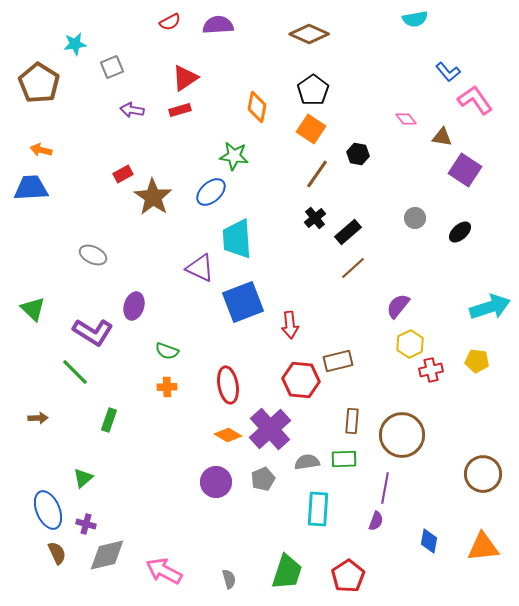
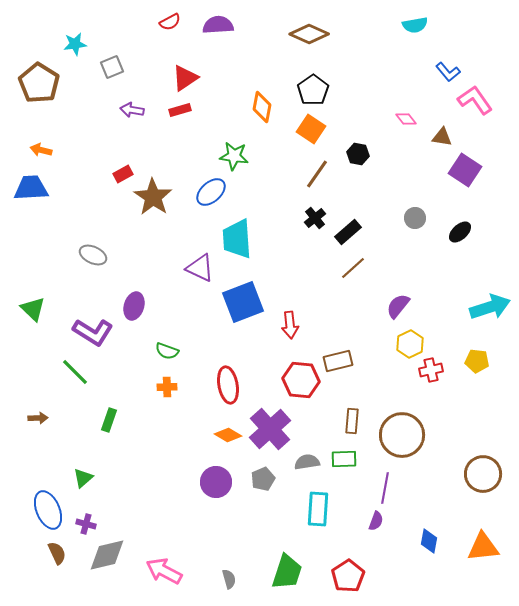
cyan semicircle at (415, 19): moved 6 px down
orange diamond at (257, 107): moved 5 px right
